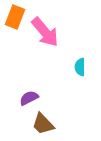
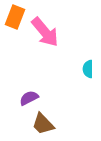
cyan semicircle: moved 8 px right, 2 px down
